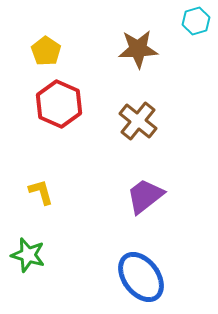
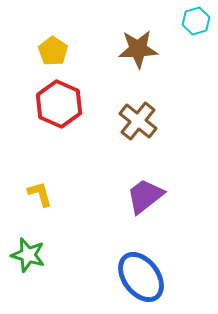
yellow pentagon: moved 7 px right
yellow L-shape: moved 1 px left, 2 px down
